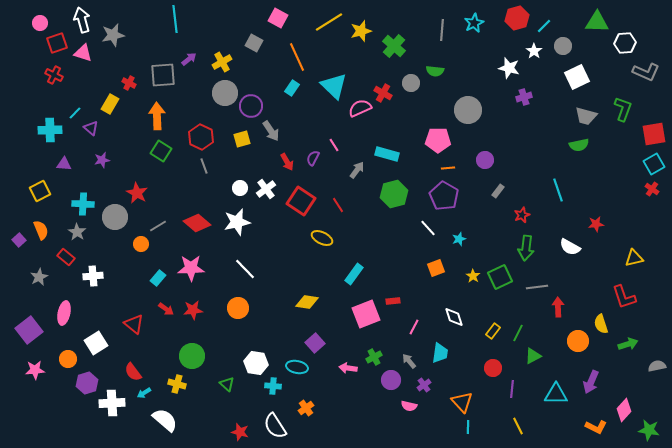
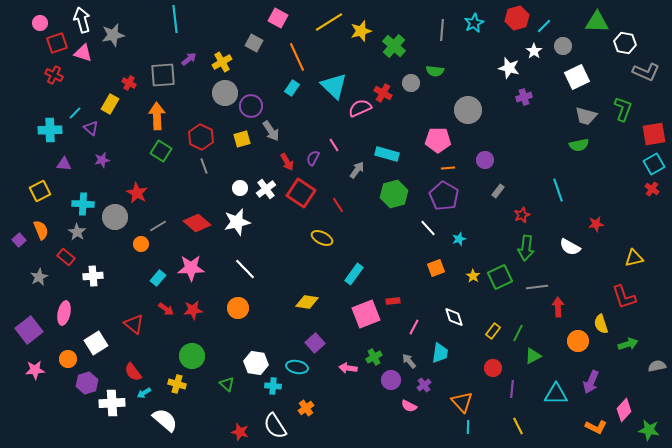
white hexagon at (625, 43): rotated 15 degrees clockwise
red square at (301, 201): moved 8 px up
pink semicircle at (409, 406): rotated 14 degrees clockwise
